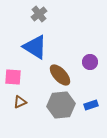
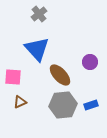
blue triangle: moved 2 px right, 2 px down; rotated 16 degrees clockwise
gray hexagon: moved 2 px right
